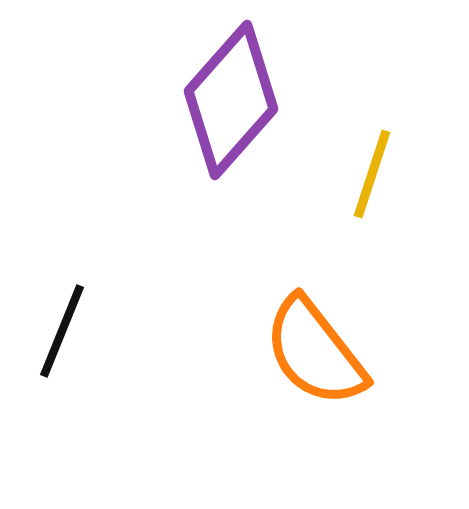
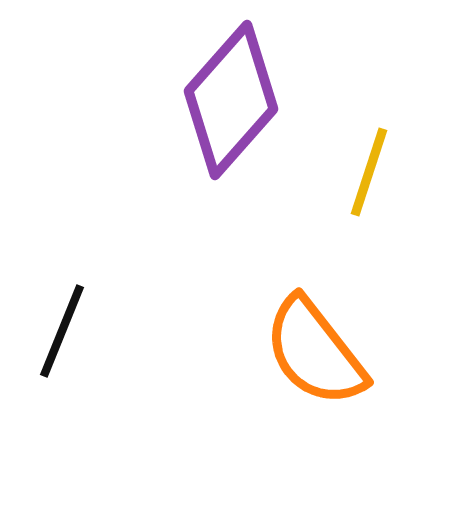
yellow line: moved 3 px left, 2 px up
